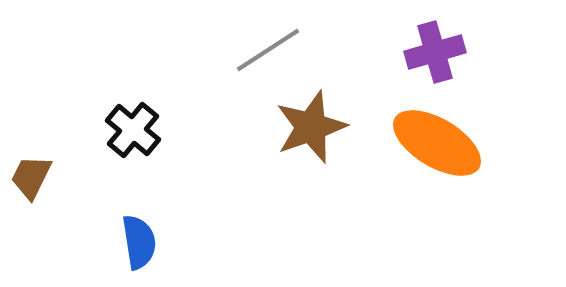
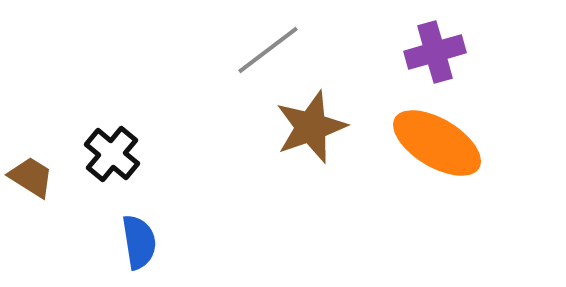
gray line: rotated 4 degrees counterclockwise
black cross: moved 21 px left, 24 px down
brown trapezoid: rotated 96 degrees clockwise
